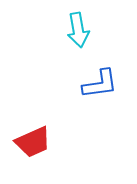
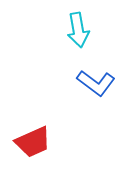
blue L-shape: moved 4 px left, 1 px up; rotated 45 degrees clockwise
